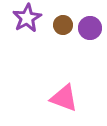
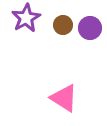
purple star: moved 1 px left
pink triangle: rotated 12 degrees clockwise
